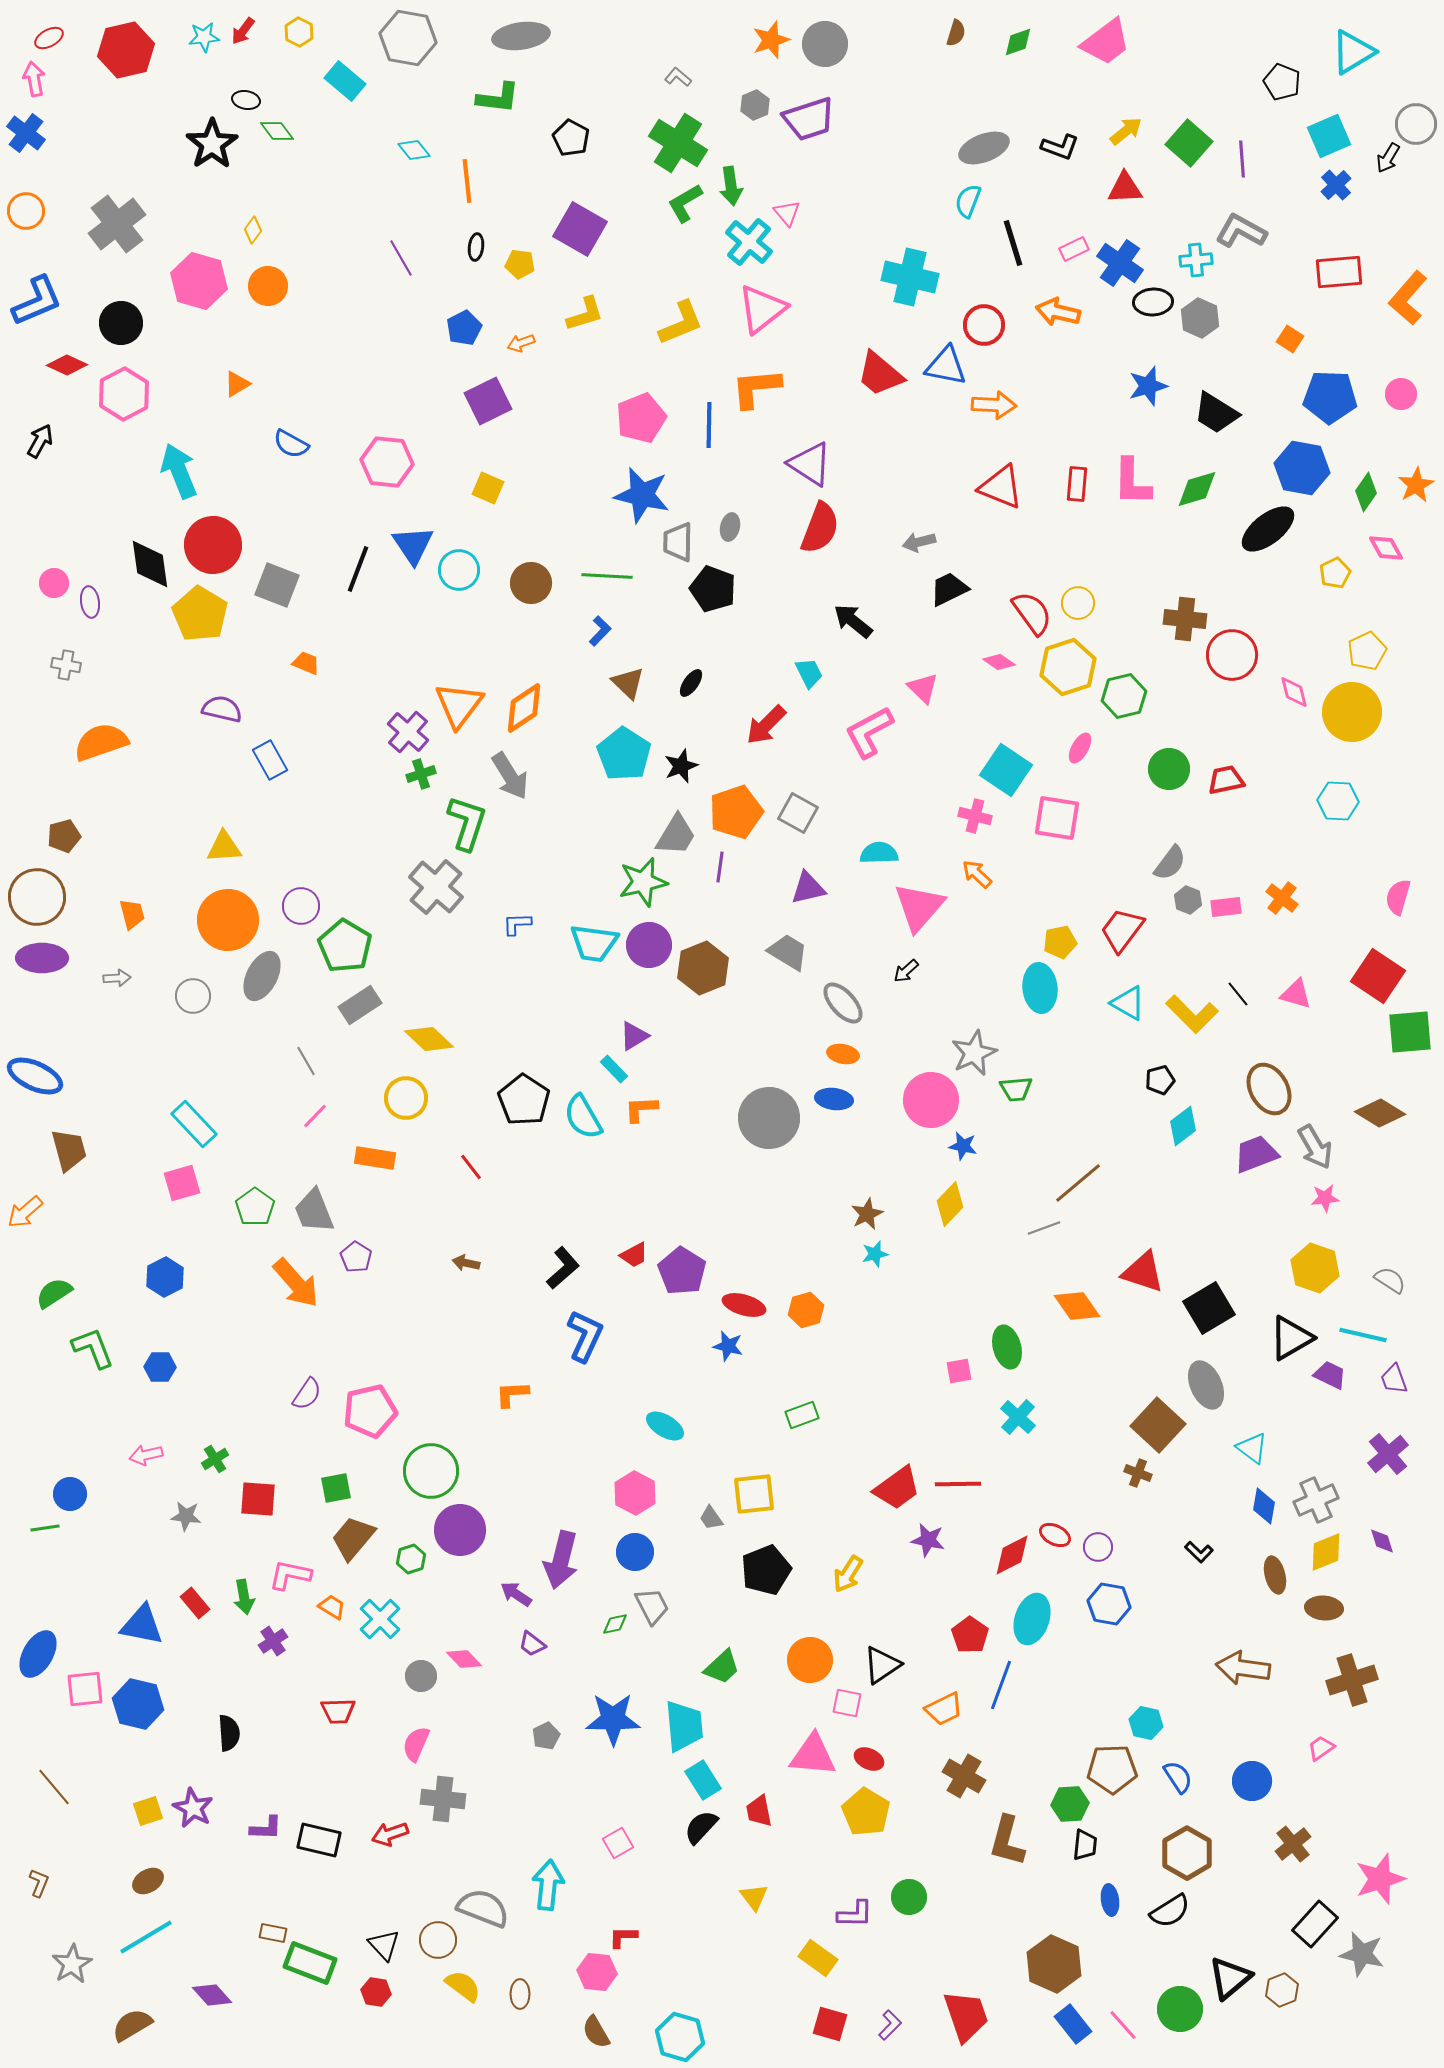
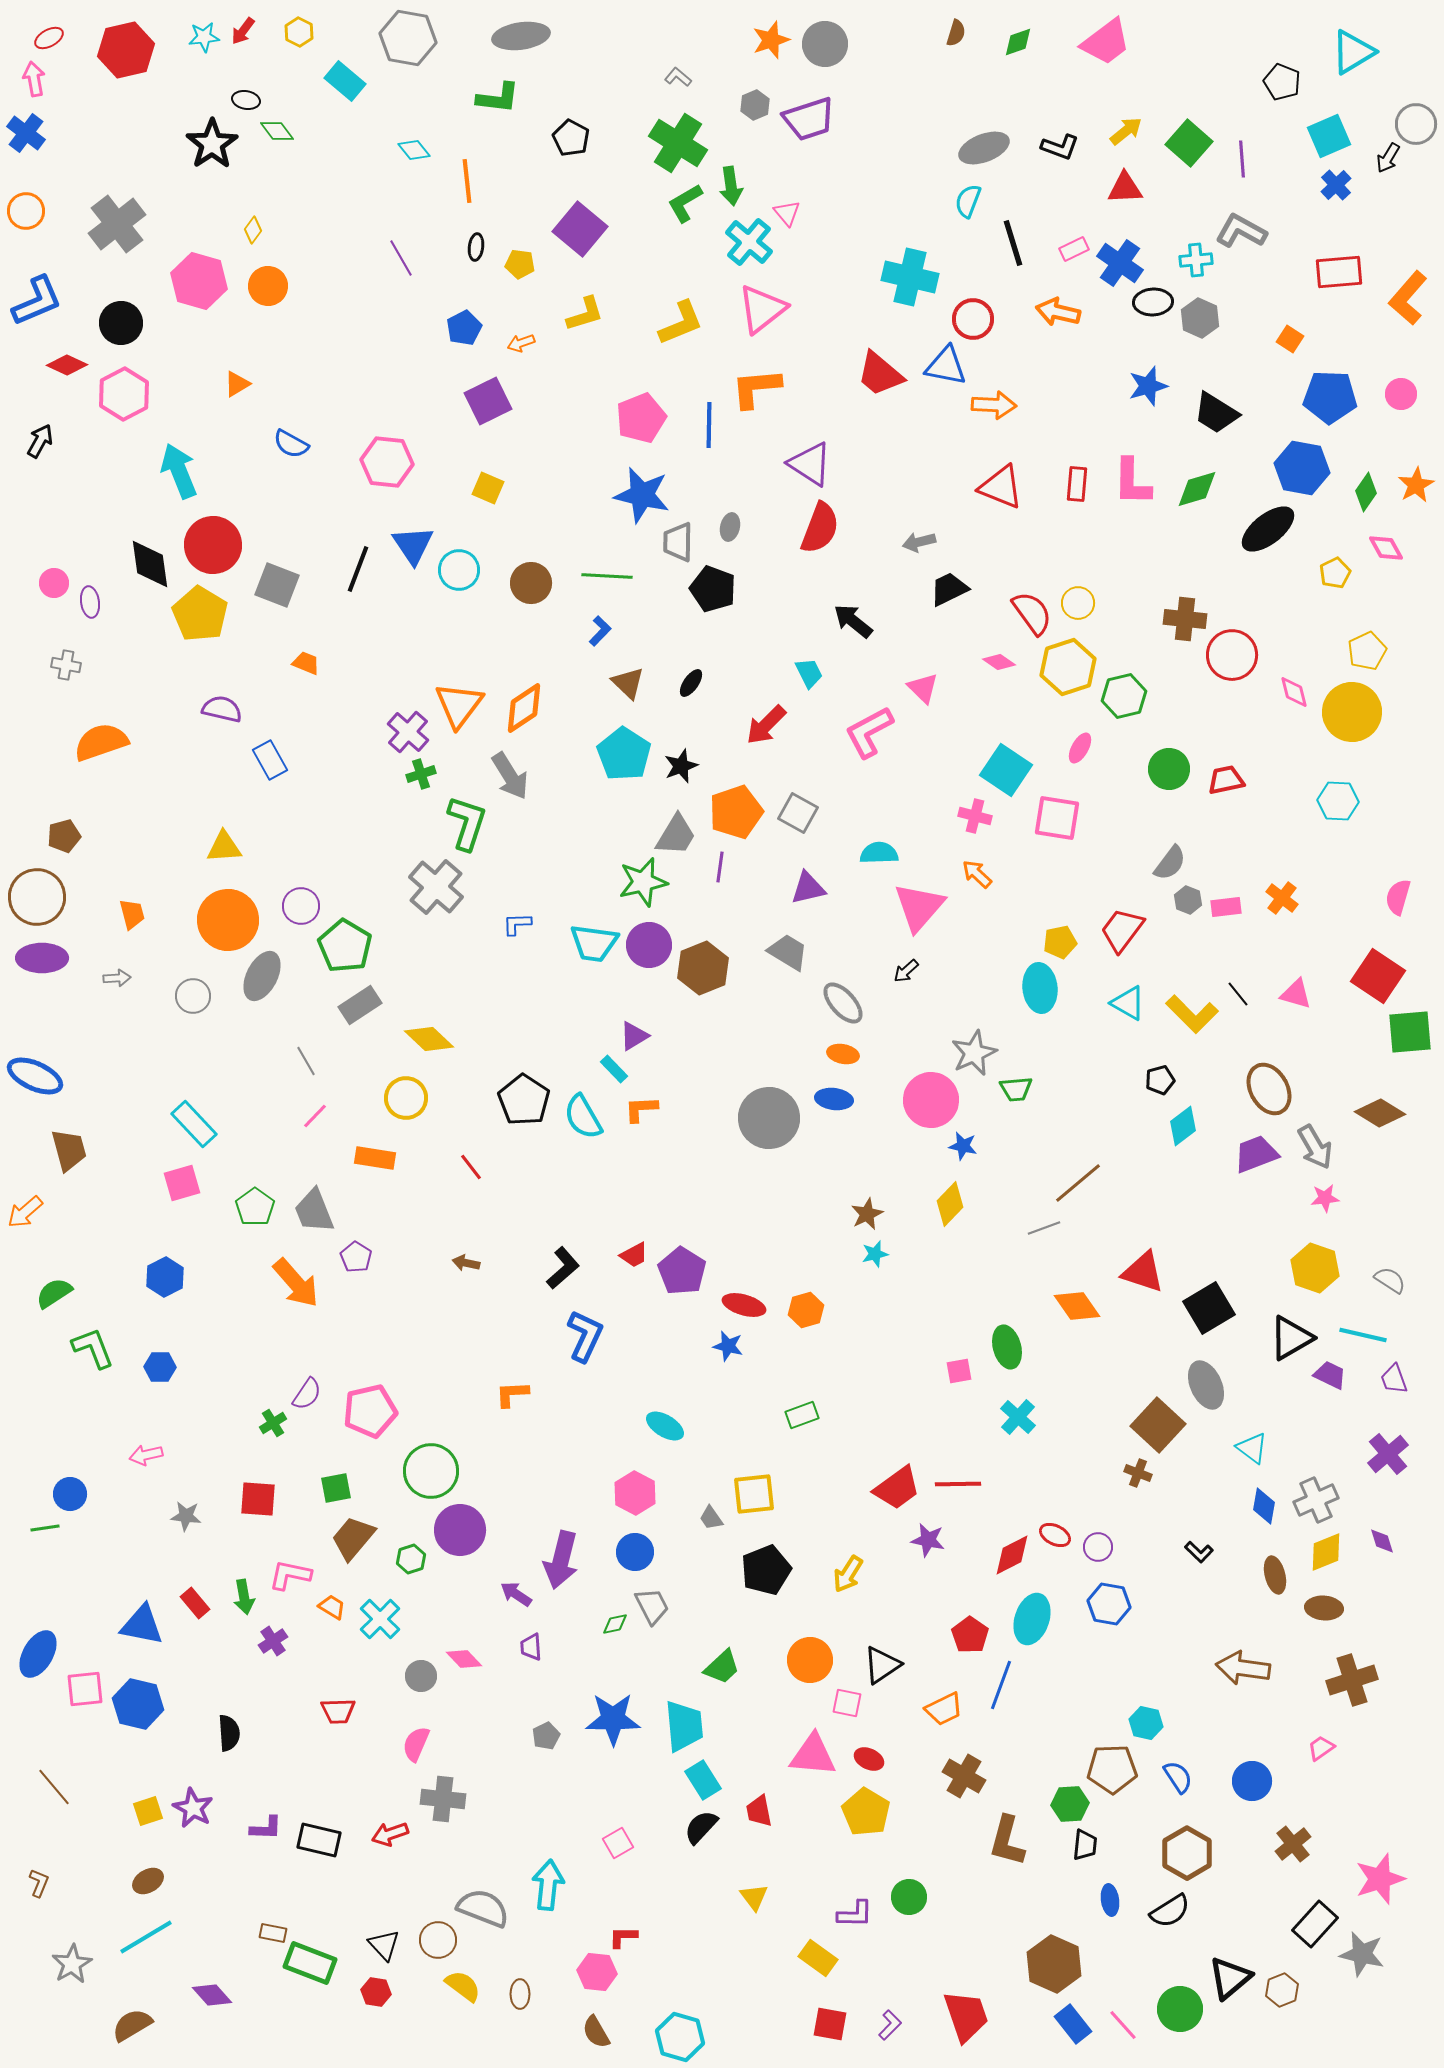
purple square at (580, 229): rotated 10 degrees clockwise
red circle at (984, 325): moved 11 px left, 6 px up
green cross at (215, 1459): moved 58 px right, 36 px up
purple trapezoid at (532, 1644): moved 1 px left, 3 px down; rotated 48 degrees clockwise
red square at (830, 2024): rotated 6 degrees counterclockwise
